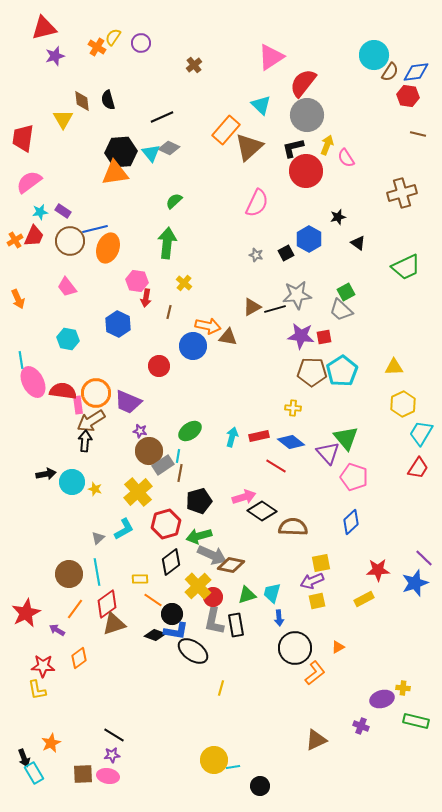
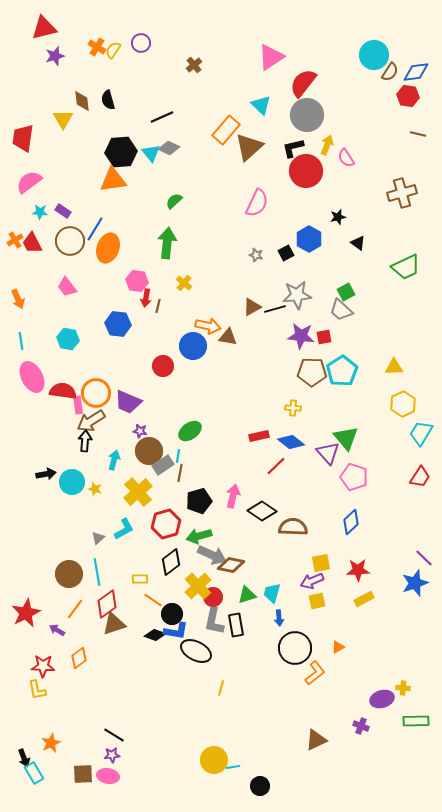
yellow semicircle at (113, 37): moved 13 px down
orange triangle at (115, 173): moved 2 px left, 7 px down
cyan star at (40, 212): rotated 14 degrees clockwise
blue line at (95, 229): rotated 45 degrees counterclockwise
red trapezoid at (34, 236): moved 2 px left, 7 px down; rotated 130 degrees clockwise
brown line at (169, 312): moved 11 px left, 6 px up
blue hexagon at (118, 324): rotated 20 degrees counterclockwise
cyan line at (21, 360): moved 19 px up
red circle at (159, 366): moved 4 px right
pink ellipse at (33, 382): moved 1 px left, 5 px up
cyan arrow at (232, 437): moved 118 px left, 23 px down
red line at (276, 466): rotated 75 degrees counterclockwise
red trapezoid at (418, 468): moved 2 px right, 9 px down
pink arrow at (244, 497): moved 11 px left, 1 px up; rotated 60 degrees counterclockwise
red star at (378, 570): moved 20 px left
black ellipse at (193, 651): moved 3 px right; rotated 8 degrees counterclockwise
green rectangle at (416, 721): rotated 15 degrees counterclockwise
